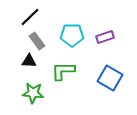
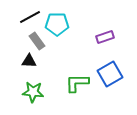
black line: rotated 15 degrees clockwise
cyan pentagon: moved 15 px left, 11 px up
green L-shape: moved 14 px right, 12 px down
blue square: moved 4 px up; rotated 30 degrees clockwise
green star: moved 1 px up
